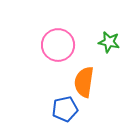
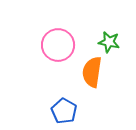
orange semicircle: moved 8 px right, 10 px up
blue pentagon: moved 1 px left, 2 px down; rotated 30 degrees counterclockwise
